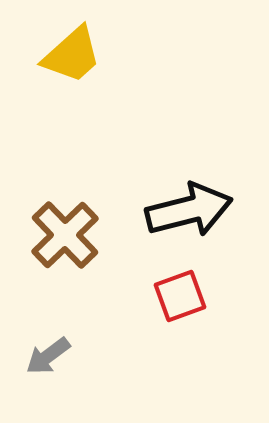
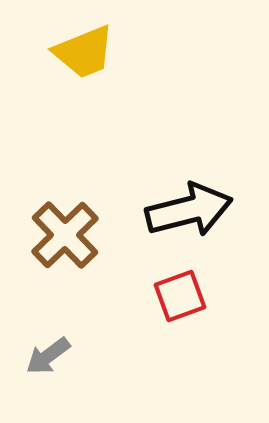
yellow trapezoid: moved 12 px right, 3 px up; rotated 20 degrees clockwise
